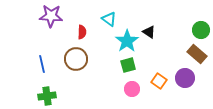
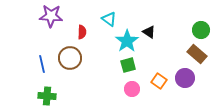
brown circle: moved 6 px left, 1 px up
green cross: rotated 12 degrees clockwise
